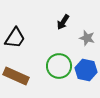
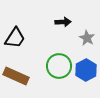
black arrow: rotated 126 degrees counterclockwise
gray star: rotated 14 degrees clockwise
blue hexagon: rotated 20 degrees clockwise
